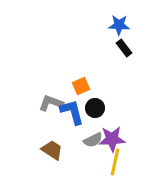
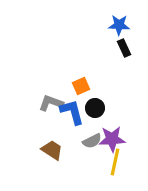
black rectangle: rotated 12 degrees clockwise
gray semicircle: moved 1 px left, 1 px down
